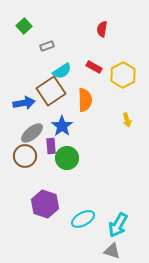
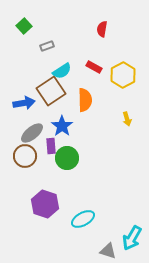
yellow arrow: moved 1 px up
cyan arrow: moved 14 px right, 13 px down
gray triangle: moved 4 px left
